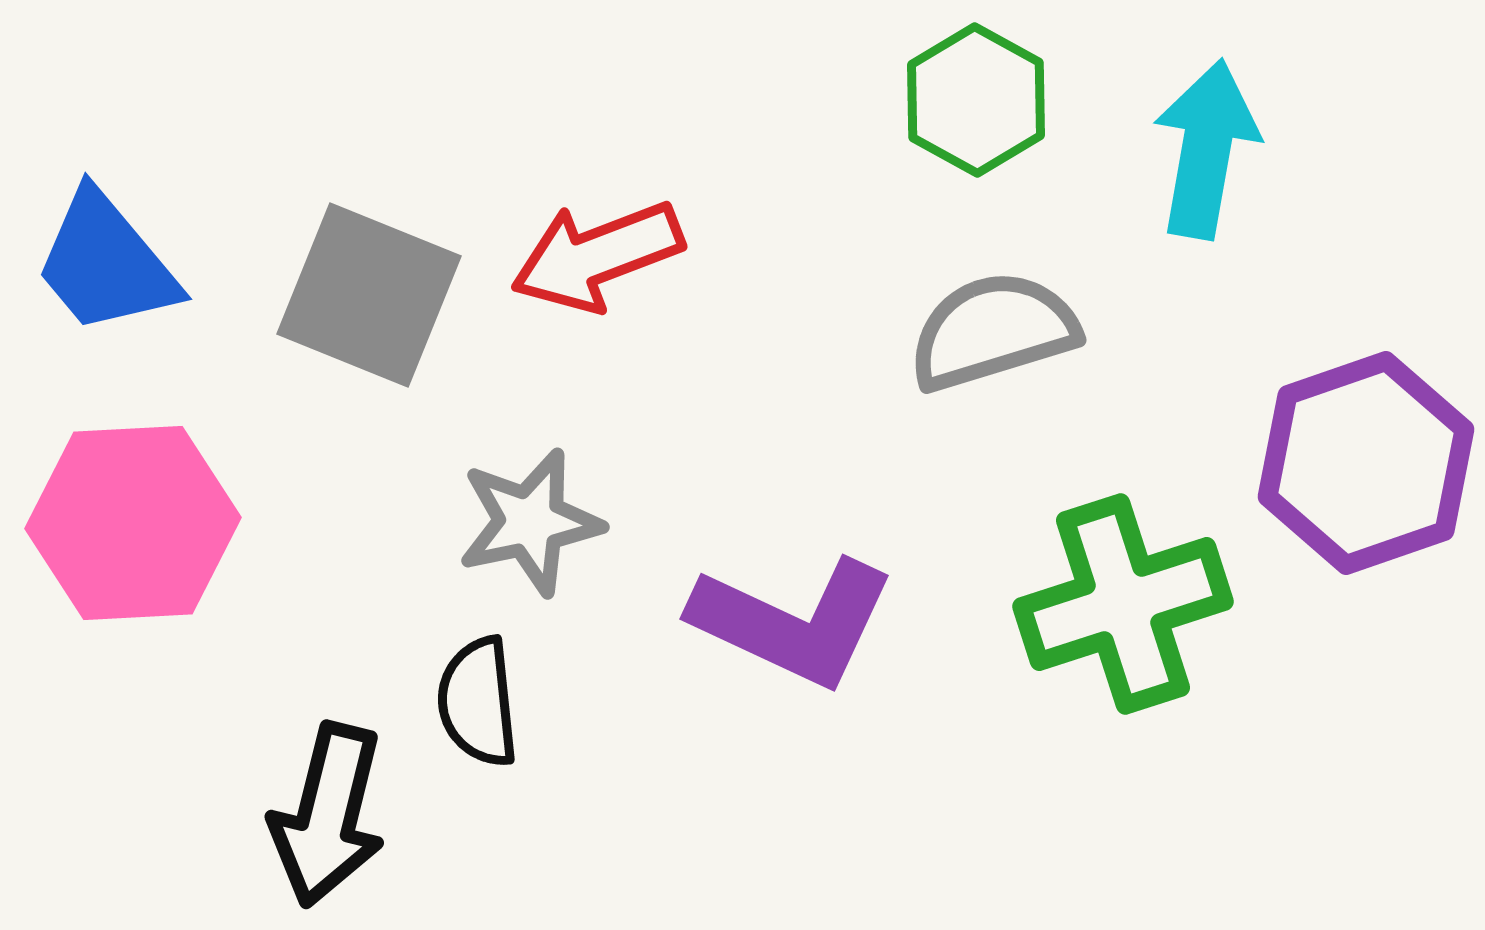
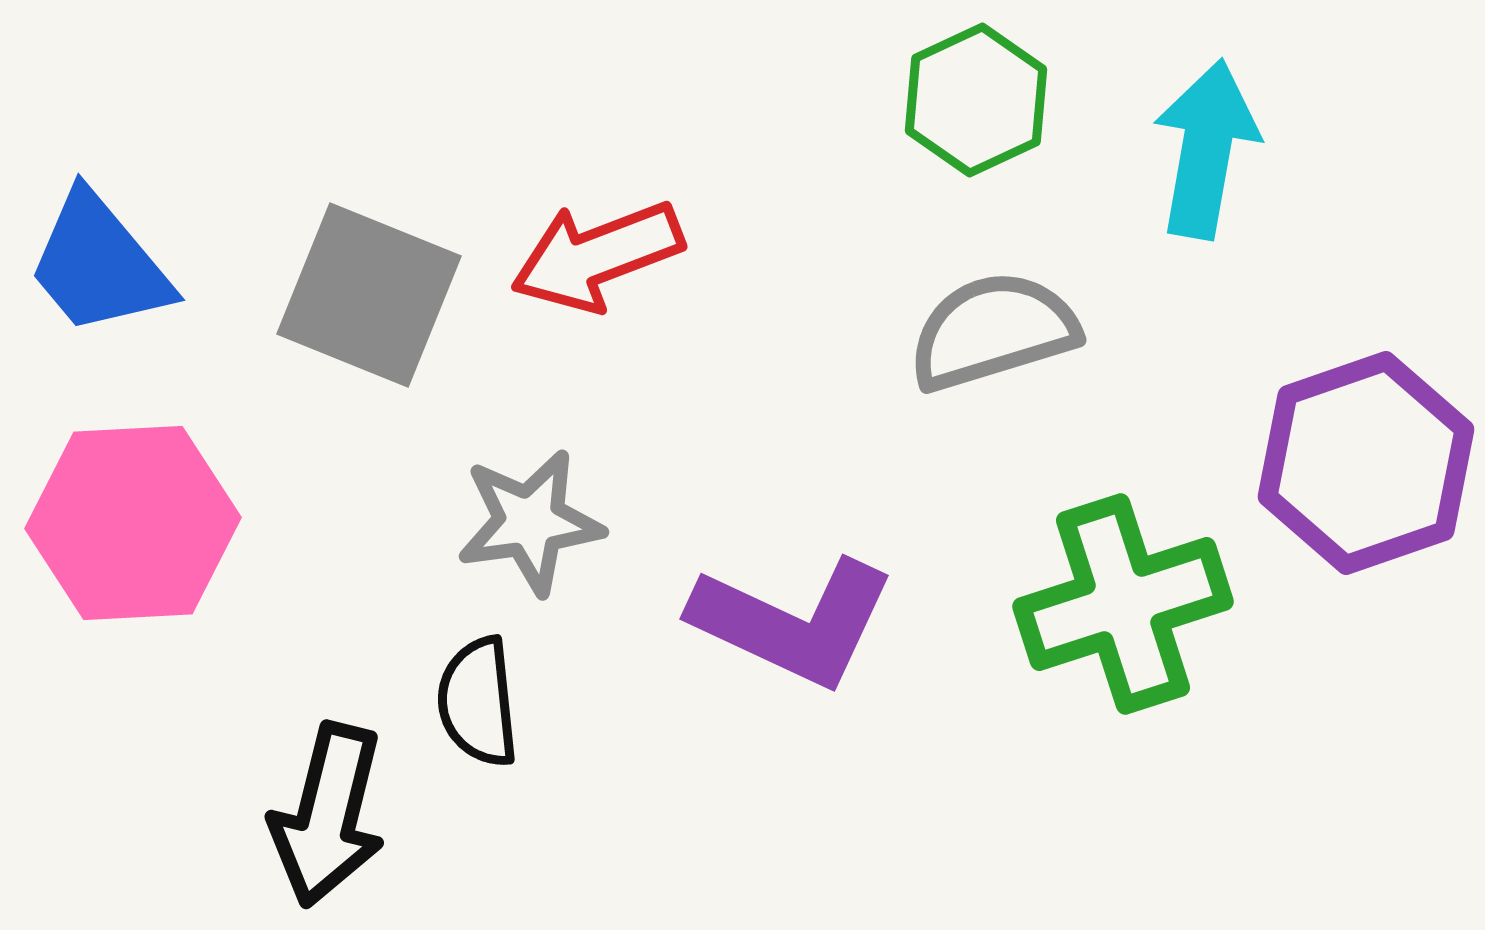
green hexagon: rotated 6 degrees clockwise
blue trapezoid: moved 7 px left, 1 px down
gray star: rotated 4 degrees clockwise
